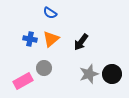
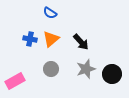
black arrow: rotated 78 degrees counterclockwise
gray circle: moved 7 px right, 1 px down
gray star: moved 3 px left, 5 px up
pink rectangle: moved 8 px left
